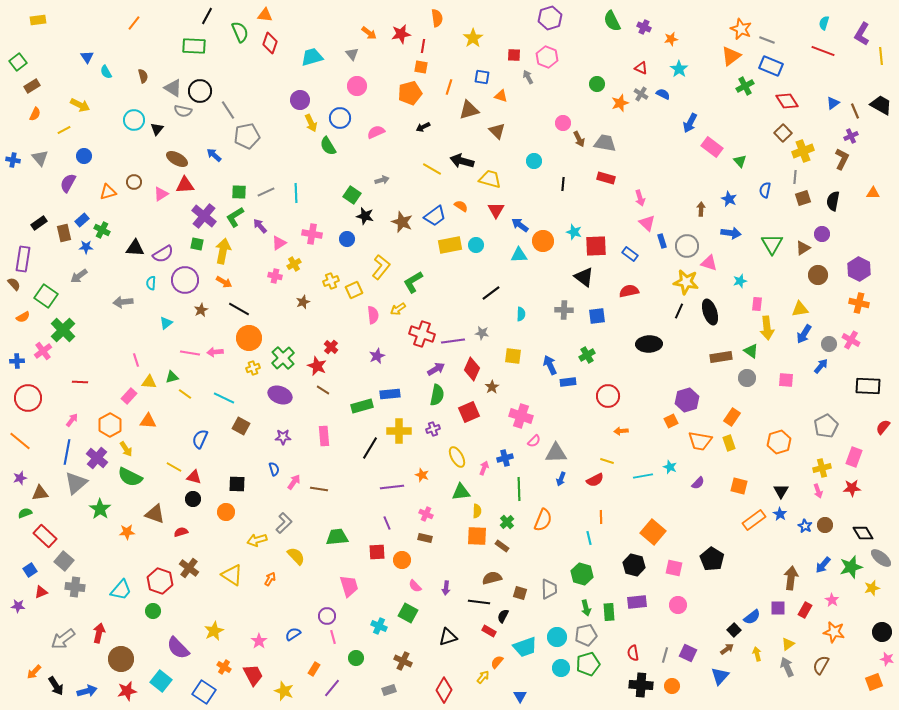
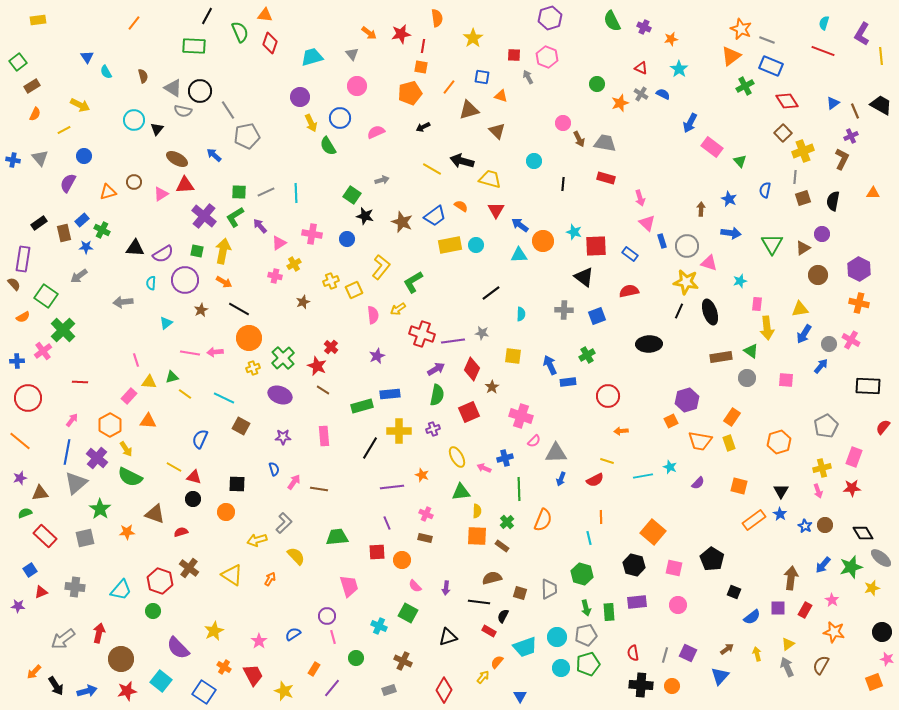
orange line at (449, 87): rotated 21 degrees clockwise
purple circle at (300, 100): moved 3 px up
green square at (197, 244): moved 7 px down
blue square at (597, 316): rotated 12 degrees counterclockwise
pink arrow at (484, 468): rotated 88 degrees counterclockwise
gray square at (64, 561): moved 21 px right, 23 px up; rotated 36 degrees clockwise
black square at (734, 630): moved 38 px up; rotated 24 degrees counterclockwise
